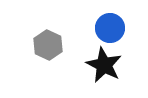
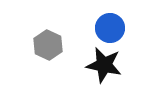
black star: rotated 15 degrees counterclockwise
